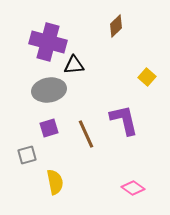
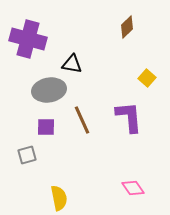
brown diamond: moved 11 px right, 1 px down
purple cross: moved 20 px left, 3 px up
black triangle: moved 2 px left, 1 px up; rotated 15 degrees clockwise
yellow square: moved 1 px down
purple L-shape: moved 5 px right, 3 px up; rotated 8 degrees clockwise
purple square: moved 3 px left, 1 px up; rotated 18 degrees clockwise
brown line: moved 4 px left, 14 px up
yellow semicircle: moved 4 px right, 16 px down
pink diamond: rotated 20 degrees clockwise
